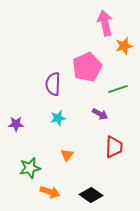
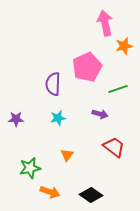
purple arrow: rotated 14 degrees counterclockwise
purple star: moved 5 px up
red trapezoid: rotated 55 degrees counterclockwise
